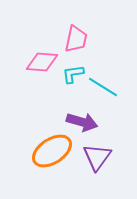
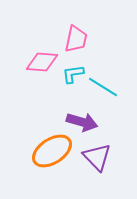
purple triangle: rotated 20 degrees counterclockwise
